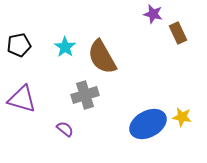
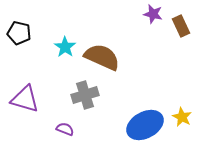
brown rectangle: moved 3 px right, 7 px up
black pentagon: moved 12 px up; rotated 25 degrees clockwise
brown semicircle: rotated 144 degrees clockwise
purple triangle: moved 3 px right
yellow star: rotated 18 degrees clockwise
blue ellipse: moved 3 px left, 1 px down
purple semicircle: rotated 18 degrees counterclockwise
